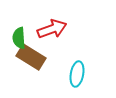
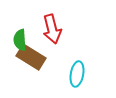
red arrow: rotated 96 degrees clockwise
green semicircle: moved 1 px right, 2 px down
